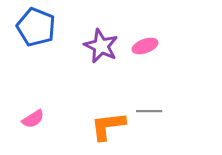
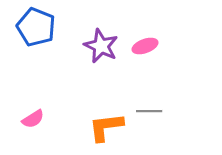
orange L-shape: moved 2 px left, 1 px down
